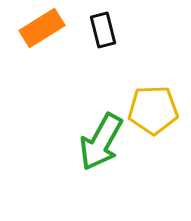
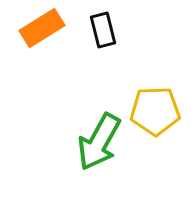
yellow pentagon: moved 2 px right, 1 px down
green arrow: moved 2 px left
